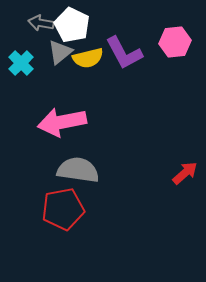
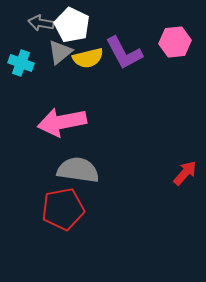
cyan cross: rotated 25 degrees counterclockwise
red arrow: rotated 8 degrees counterclockwise
